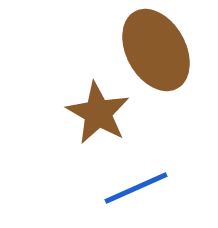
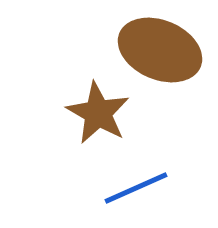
brown ellipse: moved 4 px right; rotated 38 degrees counterclockwise
